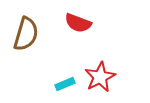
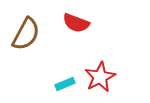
red semicircle: moved 2 px left
brown semicircle: rotated 12 degrees clockwise
